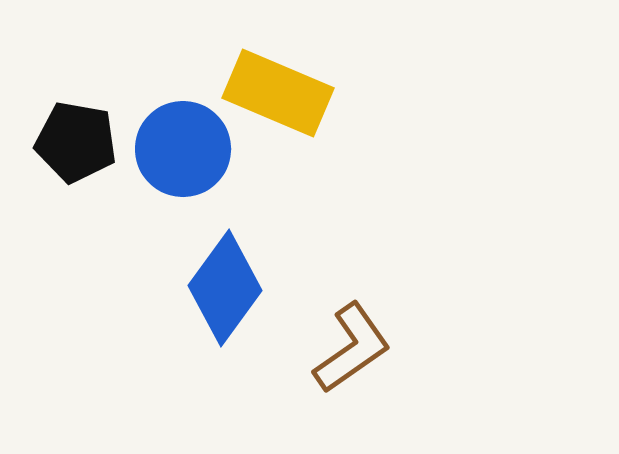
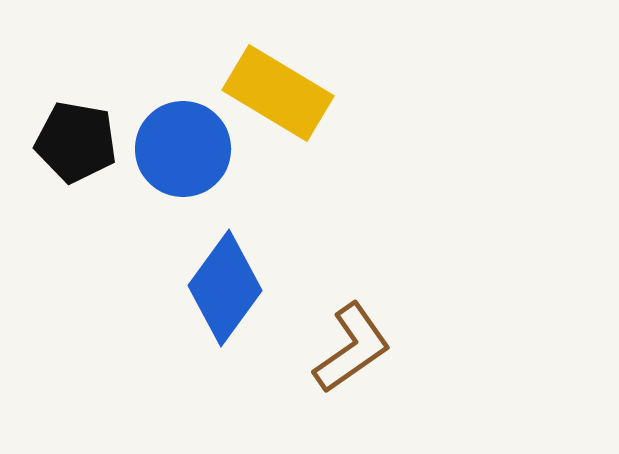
yellow rectangle: rotated 8 degrees clockwise
